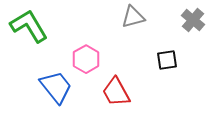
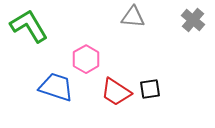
gray triangle: rotated 20 degrees clockwise
black square: moved 17 px left, 29 px down
blue trapezoid: rotated 33 degrees counterclockwise
red trapezoid: rotated 28 degrees counterclockwise
